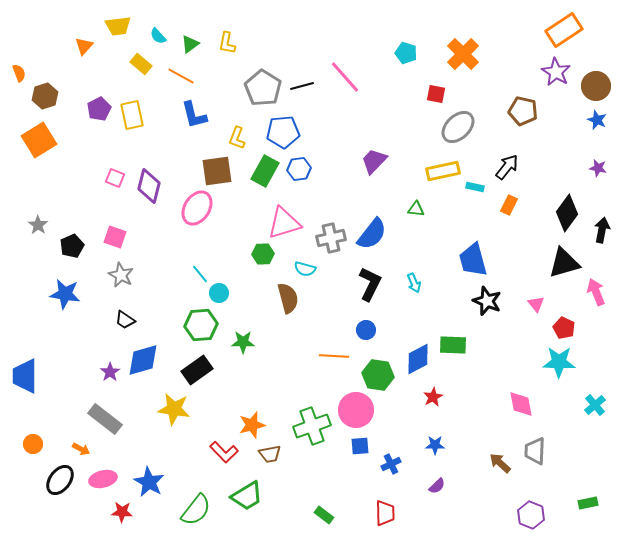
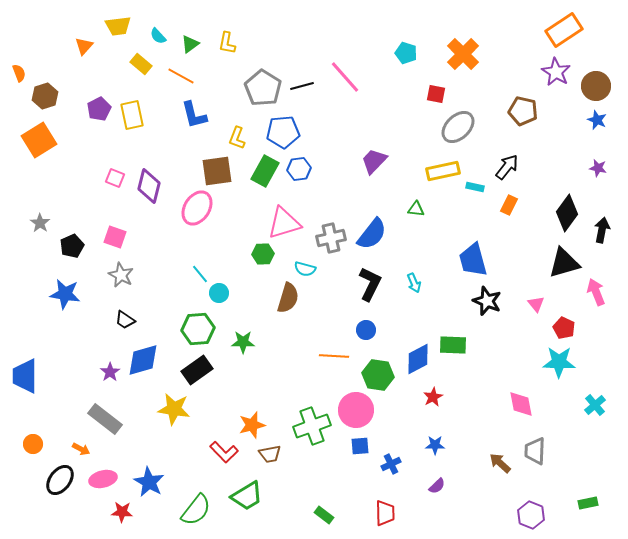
gray star at (38, 225): moved 2 px right, 2 px up
brown semicircle at (288, 298): rotated 32 degrees clockwise
green hexagon at (201, 325): moved 3 px left, 4 px down
